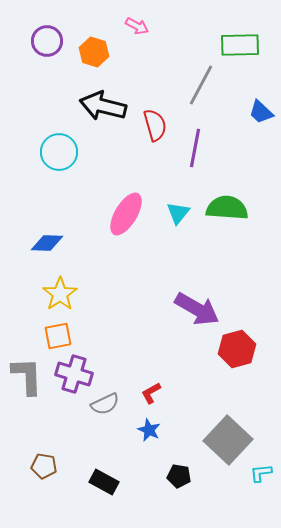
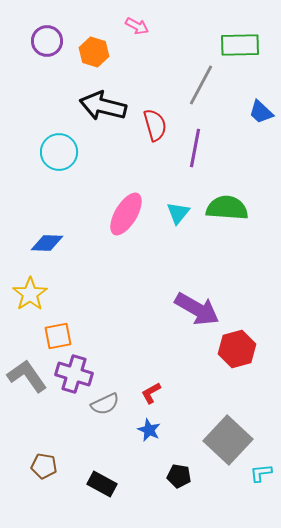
yellow star: moved 30 px left
gray L-shape: rotated 33 degrees counterclockwise
black rectangle: moved 2 px left, 2 px down
